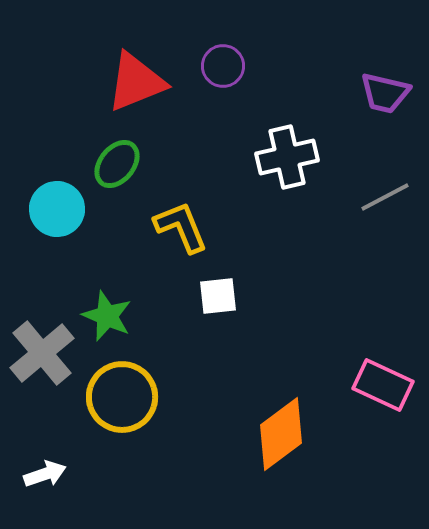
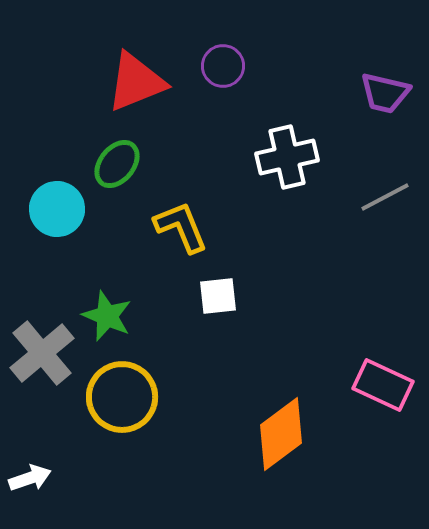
white arrow: moved 15 px left, 4 px down
